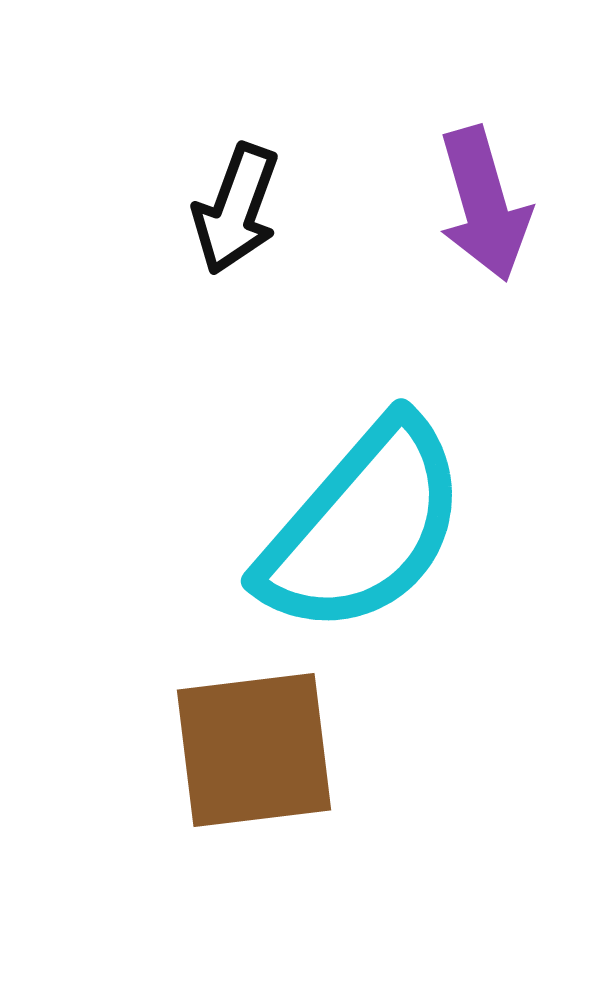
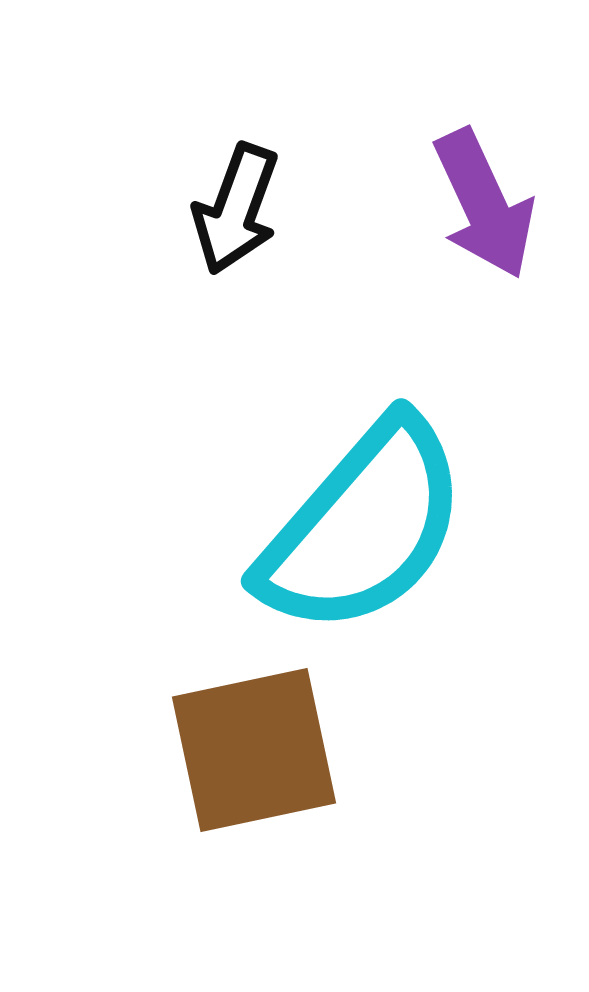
purple arrow: rotated 9 degrees counterclockwise
brown square: rotated 5 degrees counterclockwise
